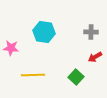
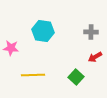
cyan hexagon: moved 1 px left, 1 px up
